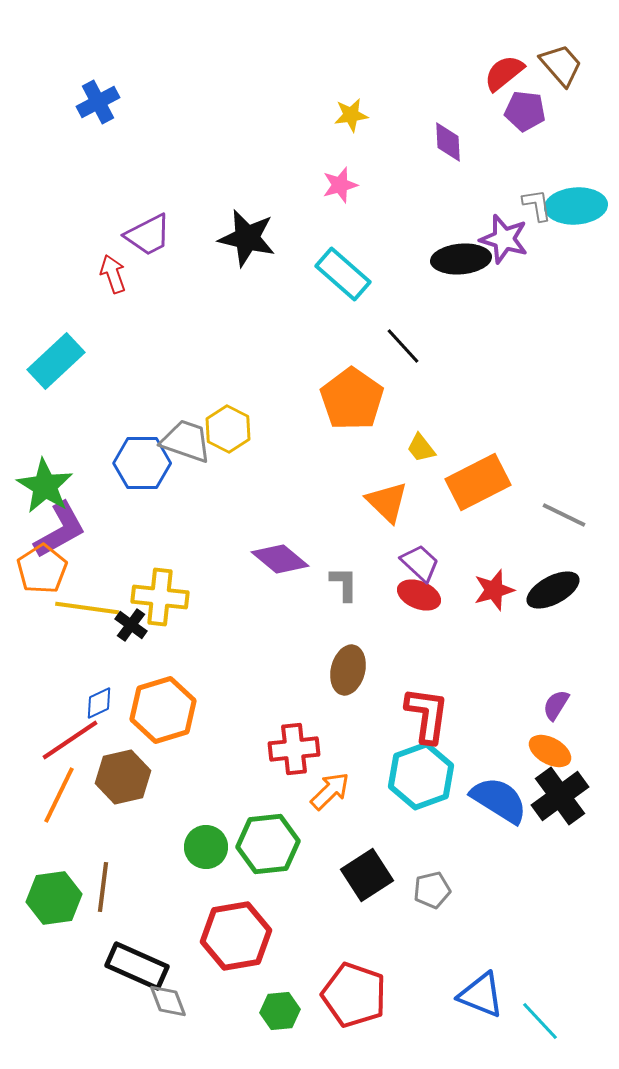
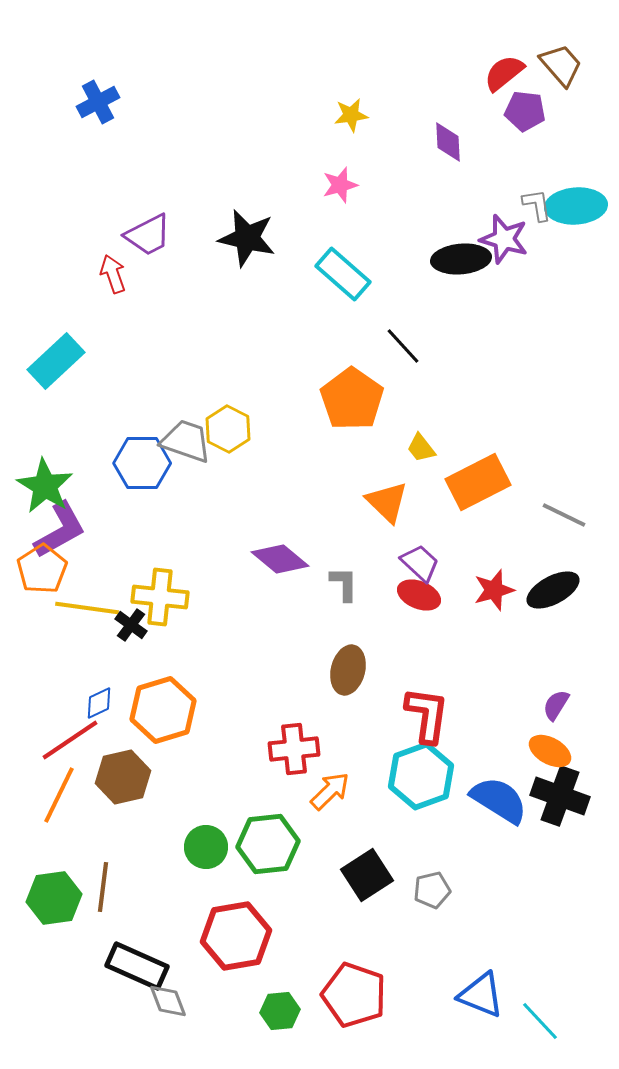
black cross at (560, 796): rotated 34 degrees counterclockwise
